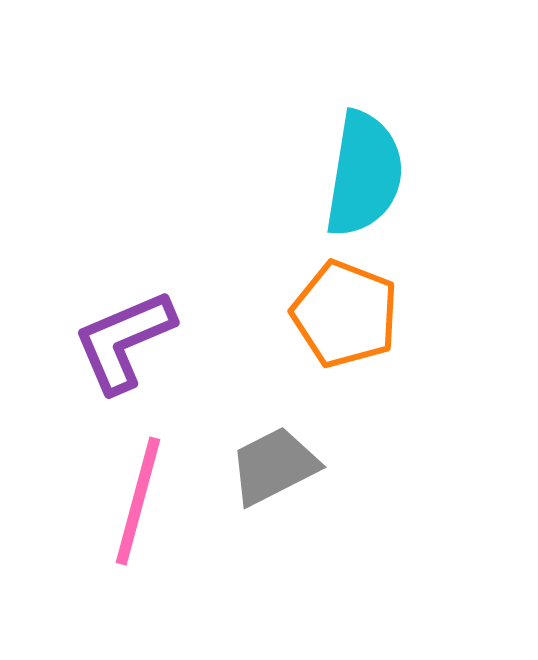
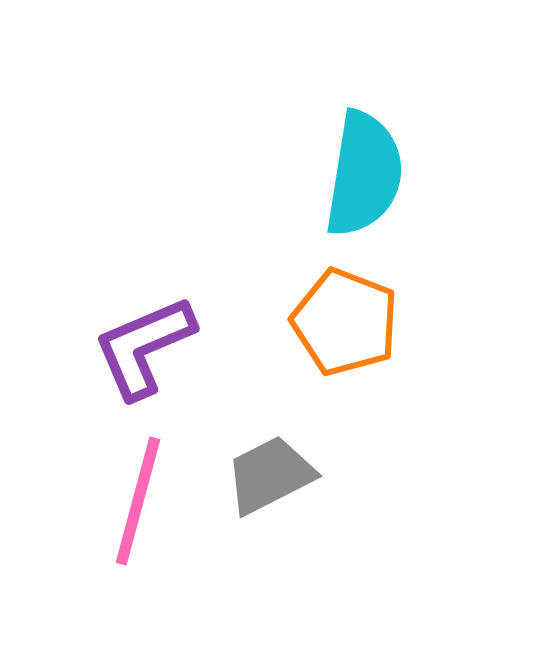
orange pentagon: moved 8 px down
purple L-shape: moved 20 px right, 6 px down
gray trapezoid: moved 4 px left, 9 px down
